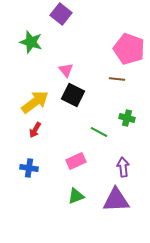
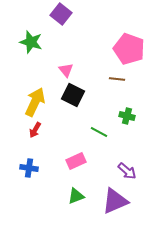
yellow arrow: rotated 28 degrees counterclockwise
green cross: moved 2 px up
purple arrow: moved 4 px right, 4 px down; rotated 138 degrees clockwise
purple triangle: moved 1 px left, 1 px down; rotated 20 degrees counterclockwise
